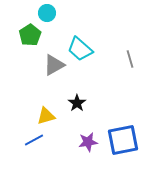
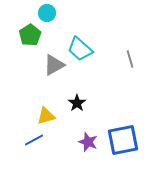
purple star: rotated 30 degrees clockwise
